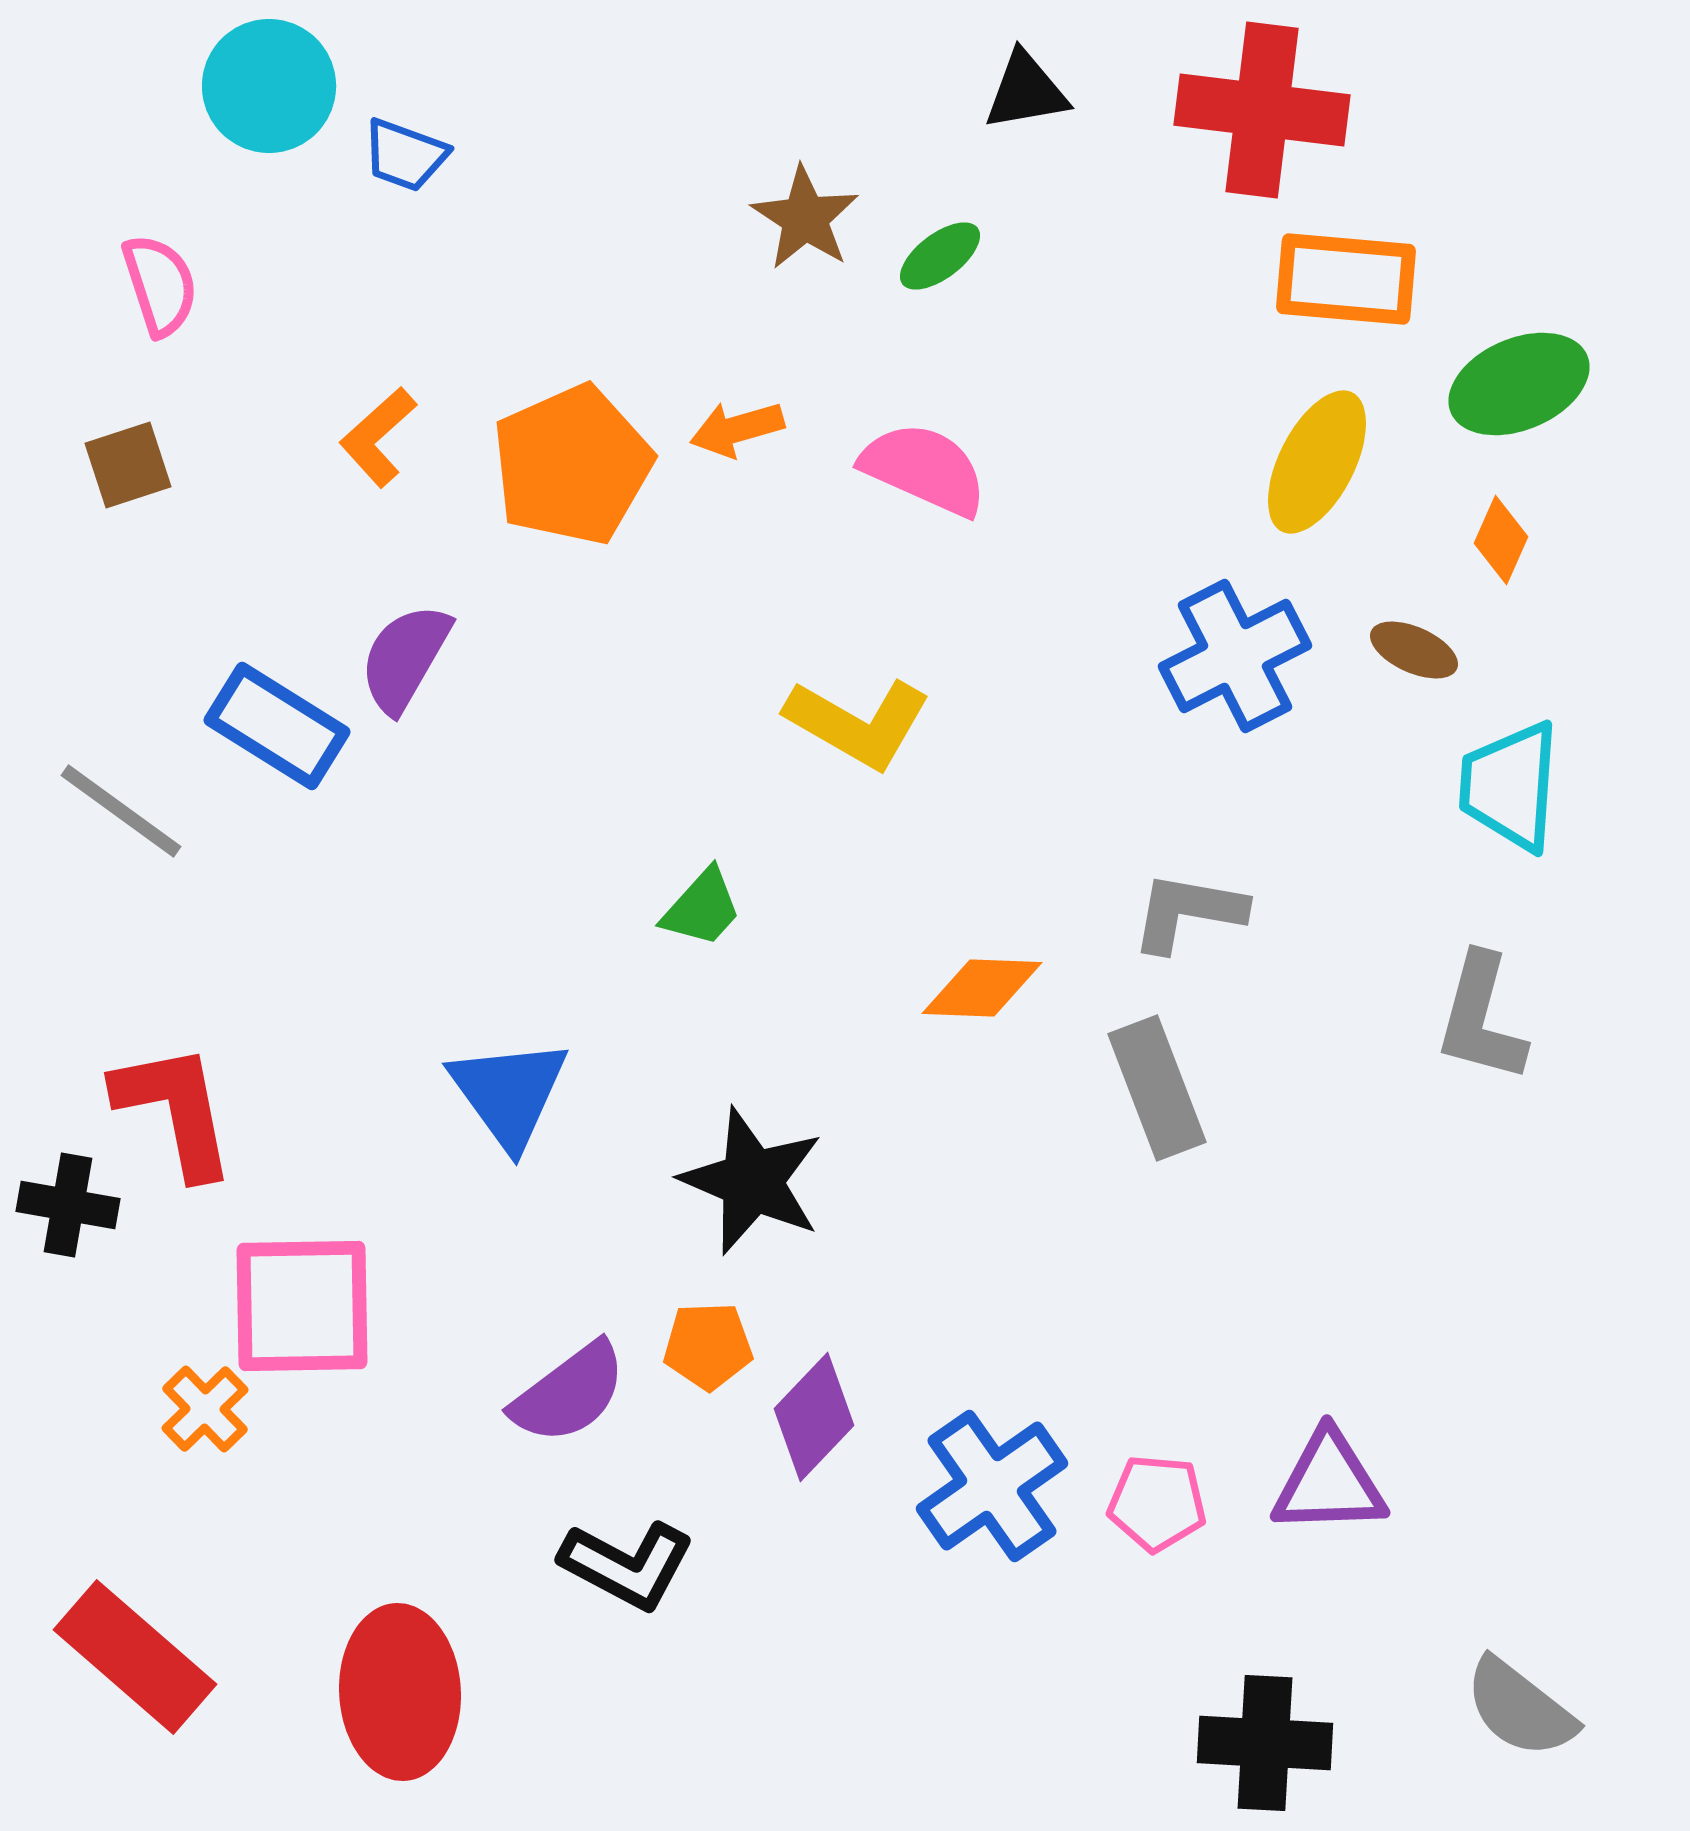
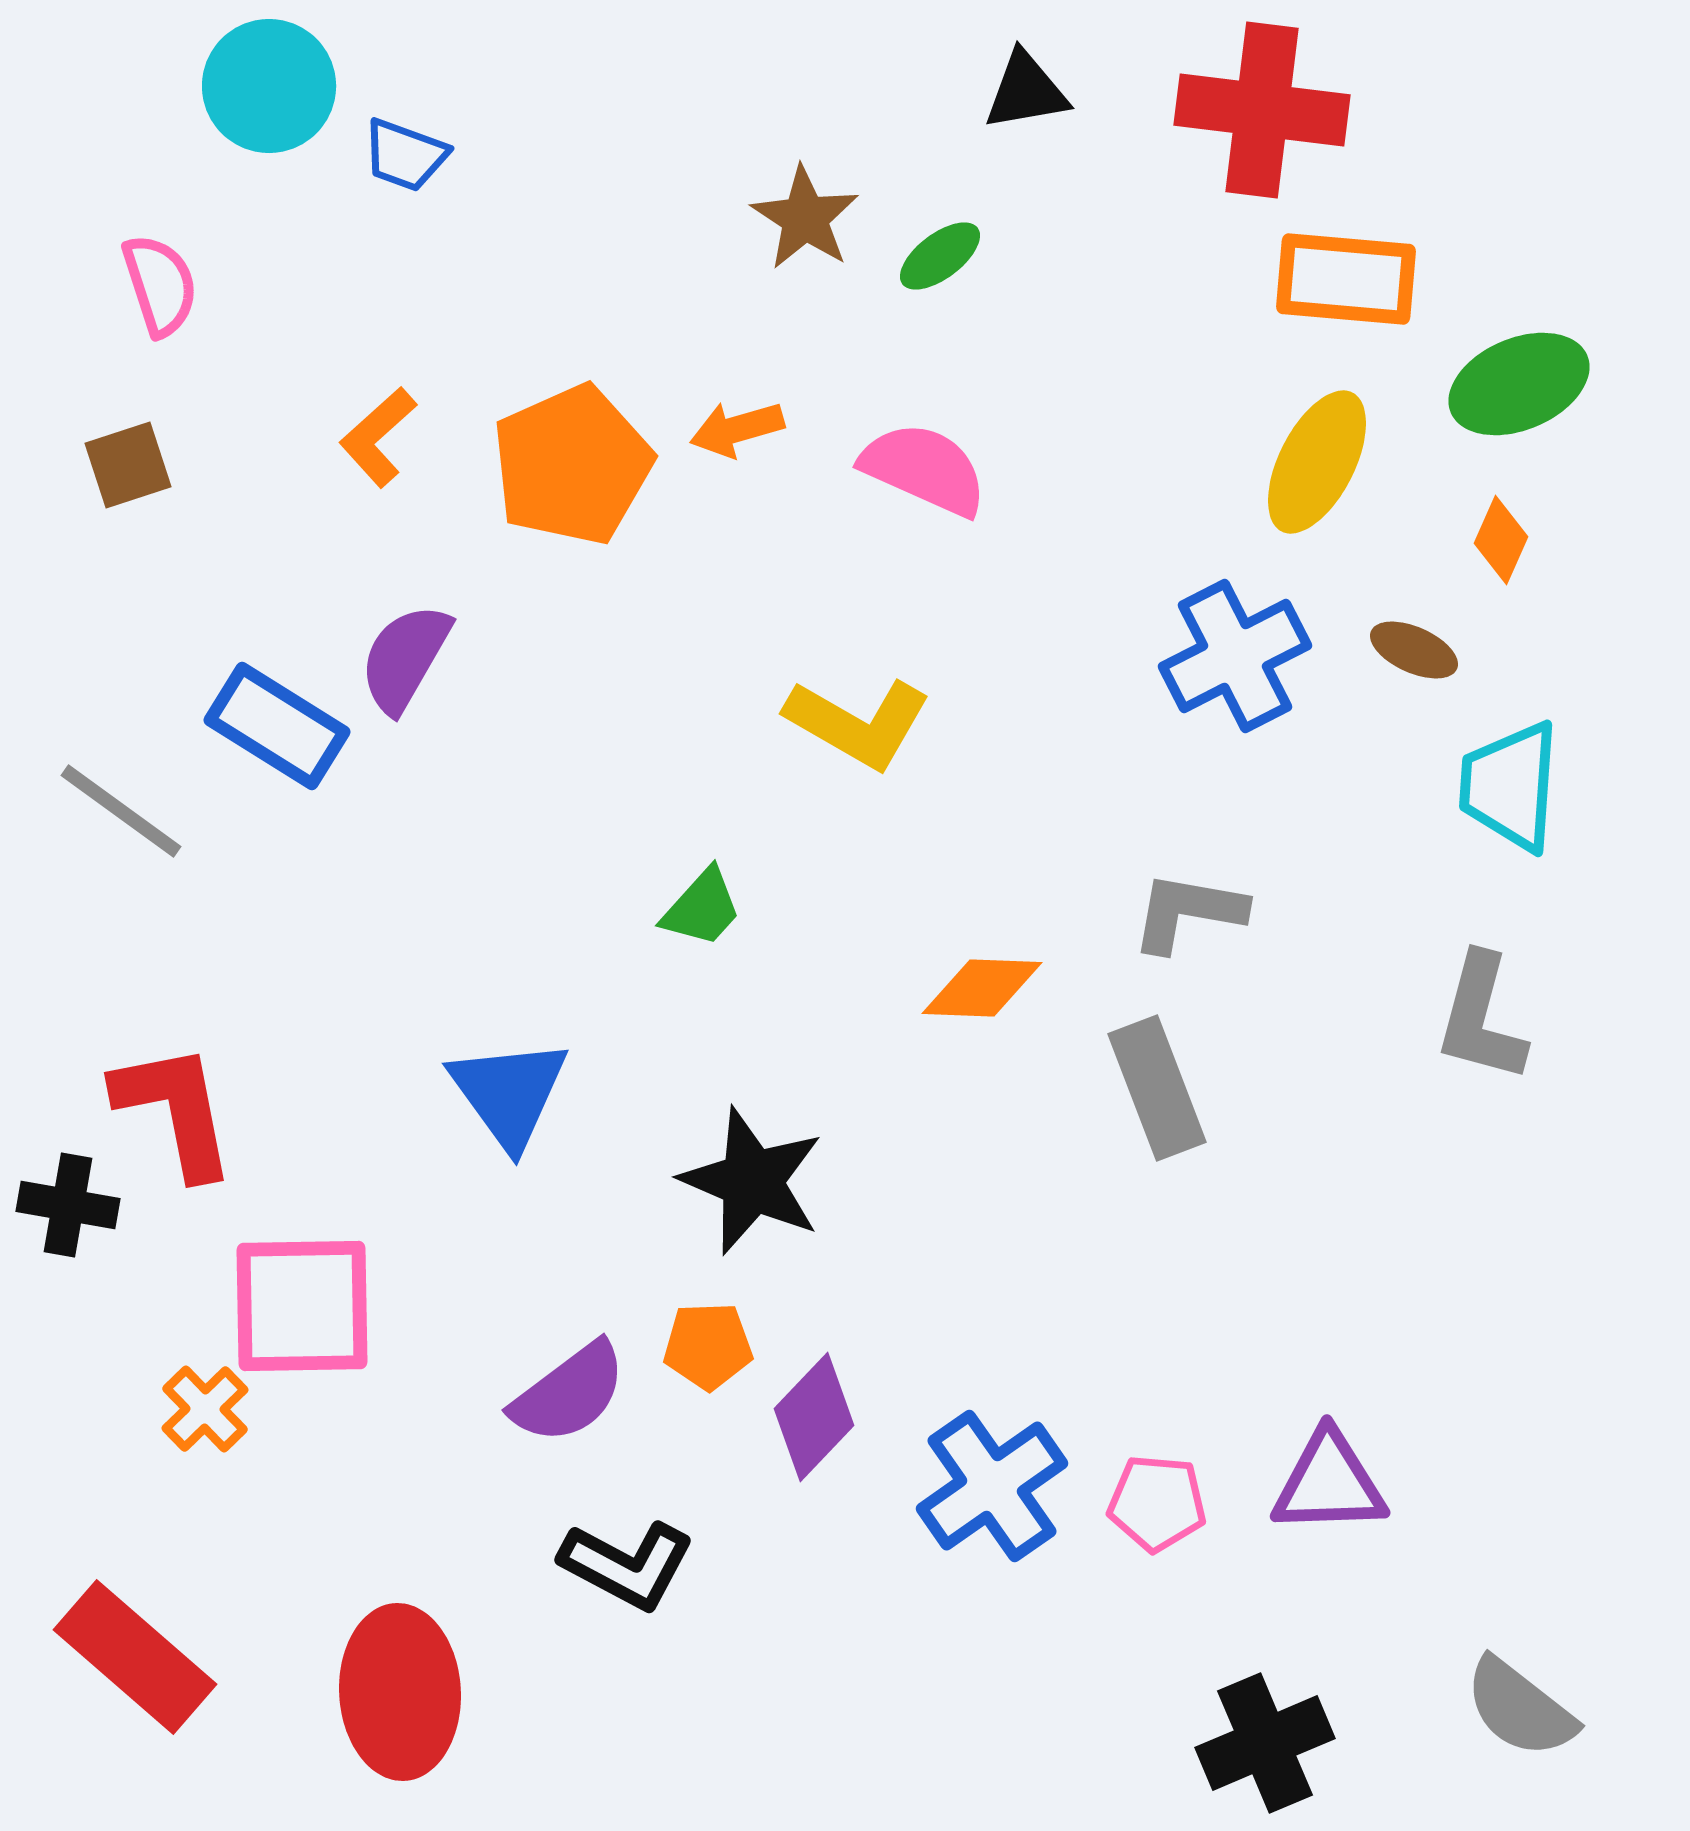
black cross at (1265, 1743): rotated 26 degrees counterclockwise
